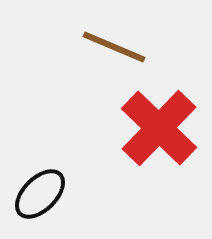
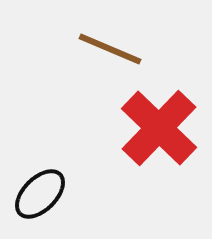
brown line: moved 4 px left, 2 px down
